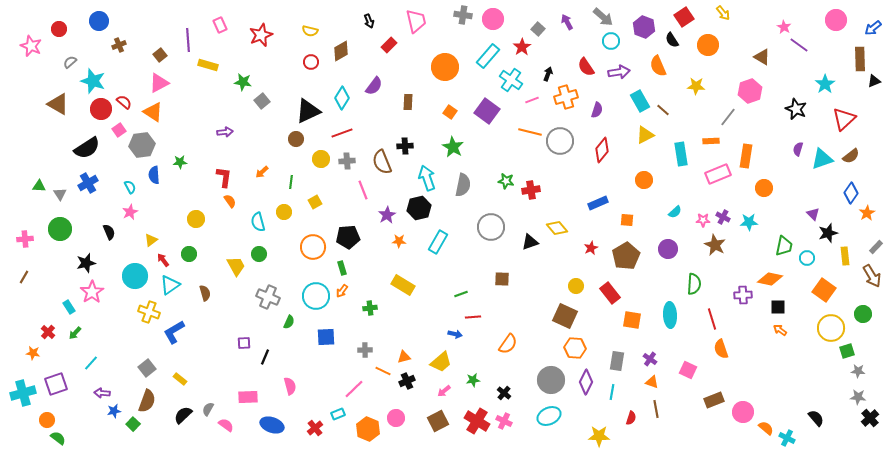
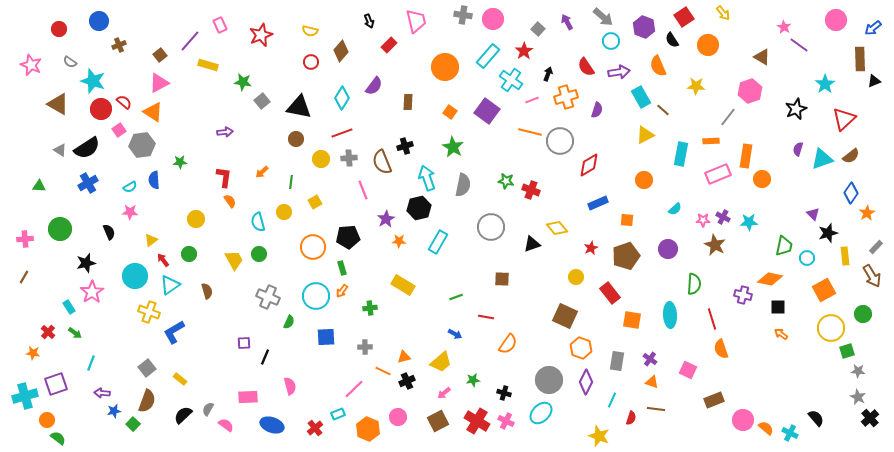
purple line at (188, 40): moved 2 px right, 1 px down; rotated 45 degrees clockwise
pink star at (31, 46): moved 19 px down
red star at (522, 47): moved 2 px right, 4 px down
brown diamond at (341, 51): rotated 20 degrees counterclockwise
gray semicircle at (70, 62): rotated 104 degrees counterclockwise
cyan rectangle at (640, 101): moved 1 px right, 4 px up
black star at (796, 109): rotated 25 degrees clockwise
black triangle at (308, 111): moved 9 px left, 4 px up; rotated 36 degrees clockwise
black cross at (405, 146): rotated 14 degrees counterclockwise
red diamond at (602, 150): moved 13 px left, 15 px down; rotated 20 degrees clockwise
cyan rectangle at (681, 154): rotated 20 degrees clockwise
gray cross at (347, 161): moved 2 px right, 3 px up
blue semicircle at (154, 175): moved 5 px down
cyan semicircle at (130, 187): rotated 88 degrees clockwise
orange circle at (764, 188): moved 2 px left, 9 px up
red cross at (531, 190): rotated 30 degrees clockwise
gray triangle at (60, 194): moved 44 px up; rotated 24 degrees counterclockwise
pink star at (130, 212): rotated 28 degrees clockwise
cyan semicircle at (675, 212): moved 3 px up
purple star at (387, 215): moved 1 px left, 4 px down
black triangle at (530, 242): moved 2 px right, 2 px down
brown pentagon at (626, 256): rotated 12 degrees clockwise
yellow trapezoid at (236, 266): moved 2 px left, 6 px up
yellow circle at (576, 286): moved 9 px up
orange square at (824, 290): rotated 25 degrees clockwise
brown semicircle at (205, 293): moved 2 px right, 2 px up
green line at (461, 294): moved 5 px left, 3 px down
purple cross at (743, 295): rotated 18 degrees clockwise
red line at (473, 317): moved 13 px right; rotated 14 degrees clockwise
orange arrow at (780, 330): moved 1 px right, 4 px down
green arrow at (75, 333): rotated 96 degrees counterclockwise
blue arrow at (455, 334): rotated 16 degrees clockwise
orange hexagon at (575, 348): moved 6 px right; rotated 15 degrees clockwise
gray cross at (365, 350): moved 3 px up
cyan line at (91, 363): rotated 21 degrees counterclockwise
gray circle at (551, 380): moved 2 px left
pink arrow at (444, 391): moved 2 px down
cyan line at (612, 392): moved 8 px down; rotated 14 degrees clockwise
cyan cross at (23, 393): moved 2 px right, 3 px down
black cross at (504, 393): rotated 24 degrees counterclockwise
gray star at (858, 397): rotated 21 degrees clockwise
brown line at (656, 409): rotated 72 degrees counterclockwise
pink circle at (743, 412): moved 8 px down
cyan ellipse at (549, 416): moved 8 px left, 3 px up; rotated 20 degrees counterclockwise
pink circle at (396, 418): moved 2 px right, 1 px up
pink cross at (504, 421): moved 2 px right
yellow star at (599, 436): rotated 20 degrees clockwise
cyan cross at (787, 438): moved 3 px right, 5 px up
